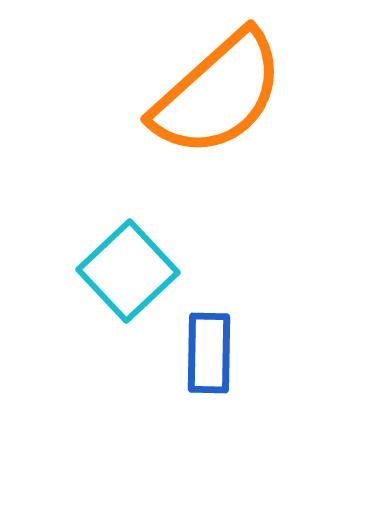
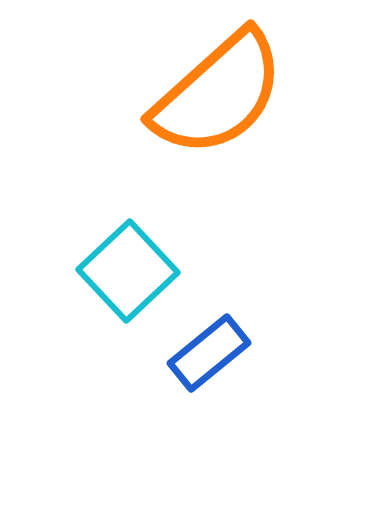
blue rectangle: rotated 50 degrees clockwise
